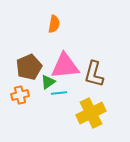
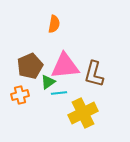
brown pentagon: moved 1 px right, 1 px up
yellow cross: moved 8 px left
